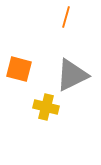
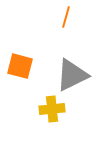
orange square: moved 1 px right, 3 px up
yellow cross: moved 6 px right, 2 px down; rotated 20 degrees counterclockwise
